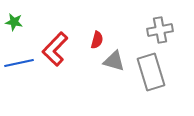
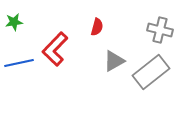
green star: rotated 18 degrees counterclockwise
gray cross: rotated 25 degrees clockwise
red semicircle: moved 13 px up
gray triangle: rotated 45 degrees counterclockwise
gray rectangle: rotated 69 degrees clockwise
